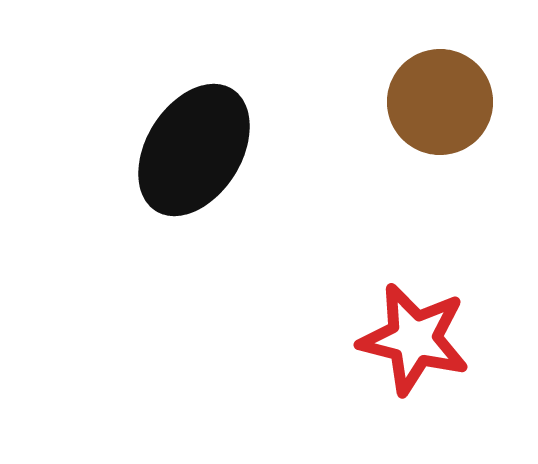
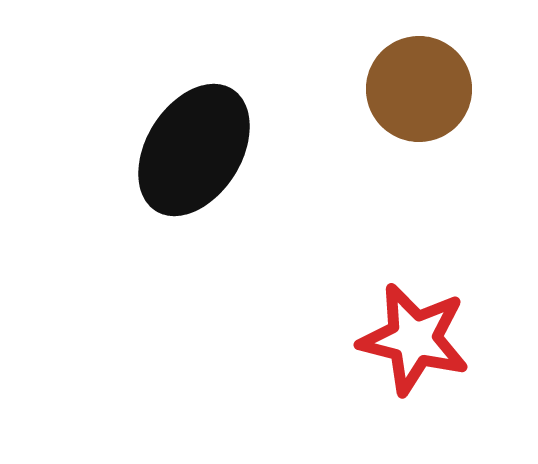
brown circle: moved 21 px left, 13 px up
